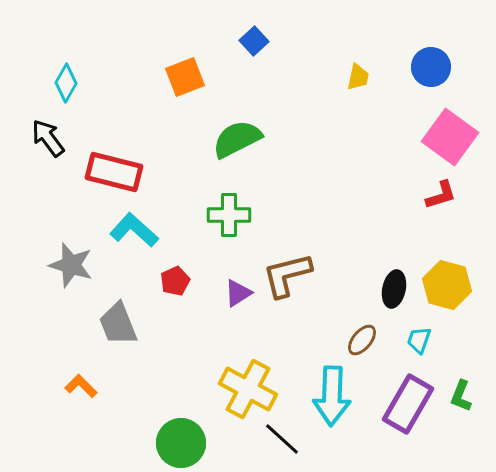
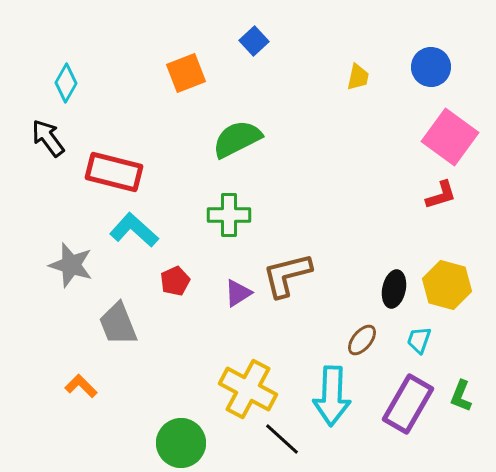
orange square: moved 1 px right, 4 px up
